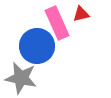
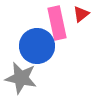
red triangle: rotated 24 degrees counterclockwise
pink rectangle: rotated 12 degrees clockwise
